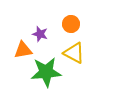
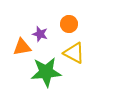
orange circle: moved 2 px left
orange triangle: moved 1 px left, 3 px up
